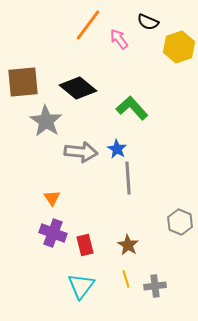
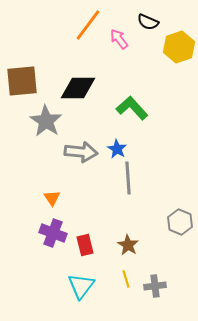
brown square: moved 1 px left, 1 px up
black diamond: rotated 39 degrees counterclockwise
